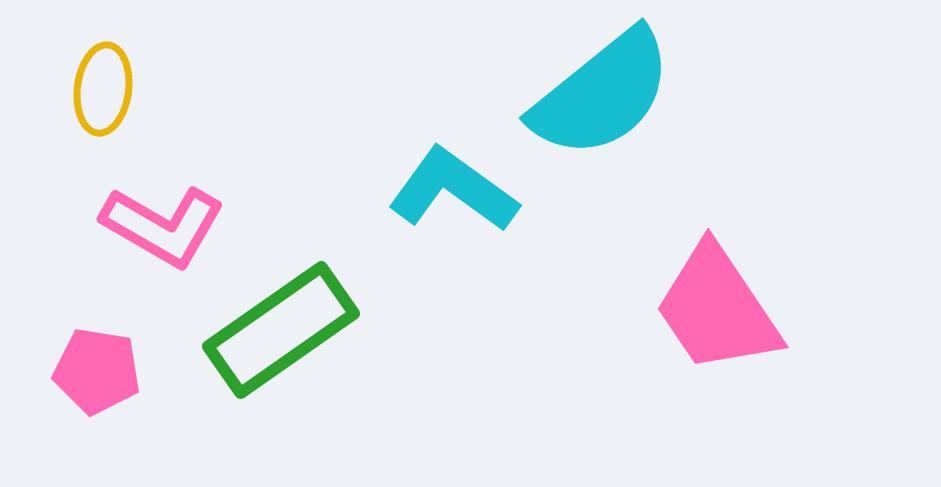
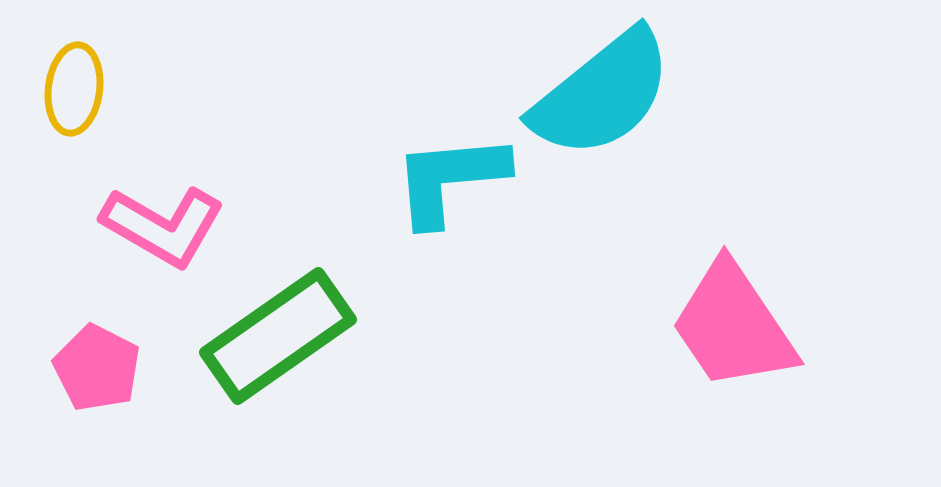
yellow ellipse: moved 29 px left
cyan L-shape: moved 3 px left, 11 px up; rotated 41 degrees counterclockwise
pink trapezoid: moved 16 px right, 17 px down
green rectangle: moved 3 px left, 6 px down
pink pentagon: moved 3 px up; rotated 18 degrees clockwise
